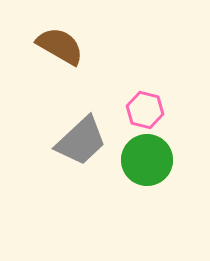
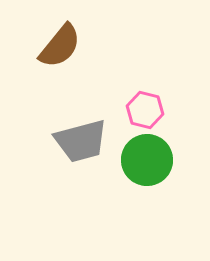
brown semicircle: rotated 99 degrees clockwise
gray trapezoid: rotated 28 degrees clockwise
